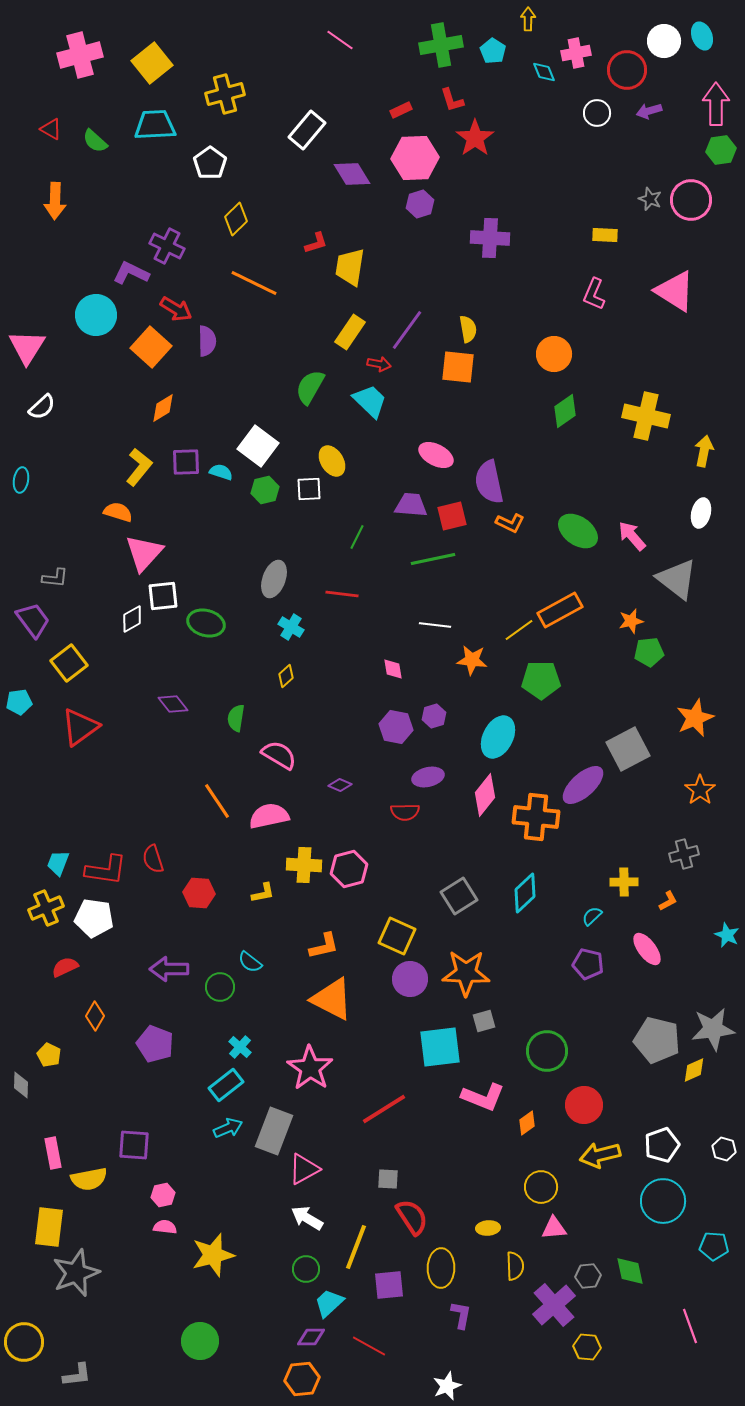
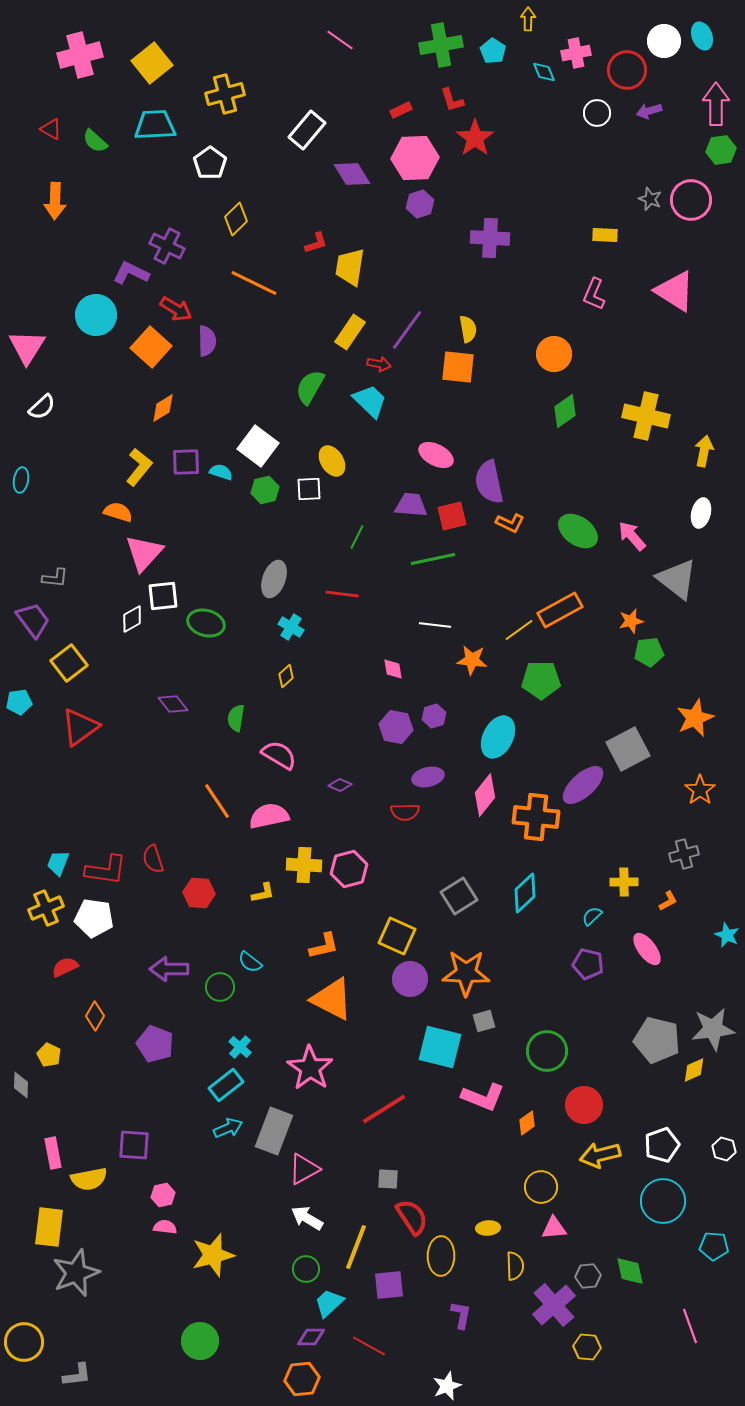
cyan square at (440, 1047): rotated 21 degrees clockwise
yellow ellipse at (441, 1268): moved 12 px up
